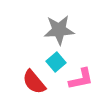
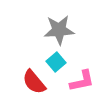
pink L-shape: moved 1 px right, 2 px down
